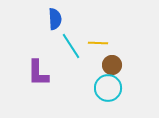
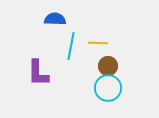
blue semicircle: rotated 85 degrees counterclockwise
cyan line: rotated 44 degrees clockwise
brown circle: moved 4 px left, 1 px down
